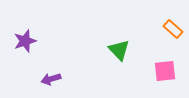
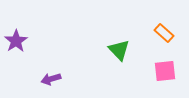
orange rectangle: moved 9 px left, 4 px down
purple star: moved 9 px left; rotated 15 degrees counterclockwise
